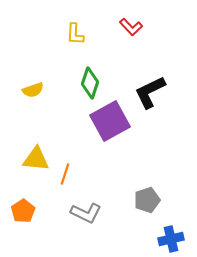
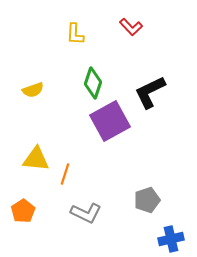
green diamond: moved 3 px right
